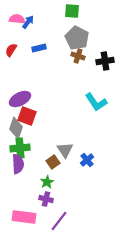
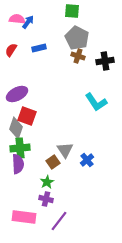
purple ellipse: moved 3 px left, 5 px up
